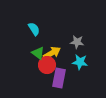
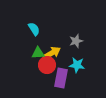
gray star: moved 1 px left, 1 px up; rotated 24 degrees counterclockwise
green triangle: rotated 40 degrees counterclockwise
cyan star: moved 3 px left, 3 px down
purple rectangle: moved 2 px right
